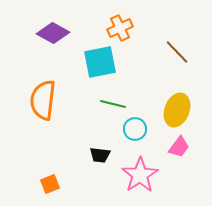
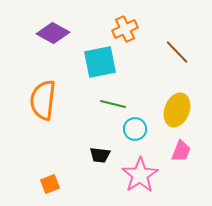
orange cross: moved 5 px right, 1 px down
pink trapezoid: moved 2 px right, 4 px down; rotated 15 degrees counterclockwise
